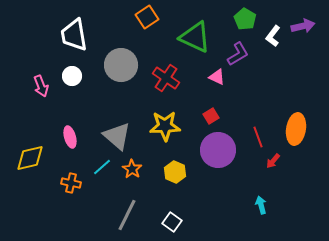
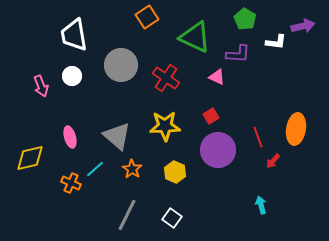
white L-shape: moved 3 px right, 6 px down; rotated 120 degrees counterclockwise
purple L-shape: rotated 35 degrees clockwise
cyan line: moved 7 px left, 2 px down
orange cross: rotated 12 degrees clockwise
white square: moved 4 px up
